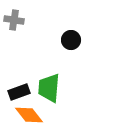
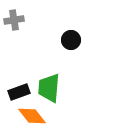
gray cross: rotated 18 degrees counterclockwise
orange diamond: moved 3 px right, 1 px down
